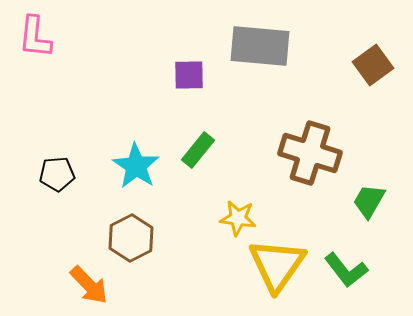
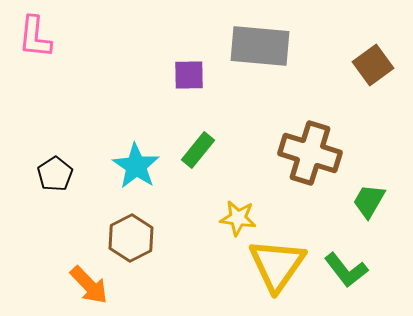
black pentagon: moved 2 px left; rotated 28 degrees counterclockwise
